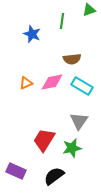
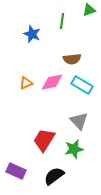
cyan rectangle: moved 1 px up
gray triangle: rotated 18 degrees counterclockwise
green star: moved 2 px right, 1 px down
